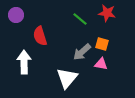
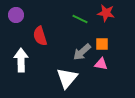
red star: moved 1 px left
green line: rotated 14 degrees counterclockwise
orange square: rotated 16 degrees counterclockwise
white arrow: moved 3 px left, 2 px up
